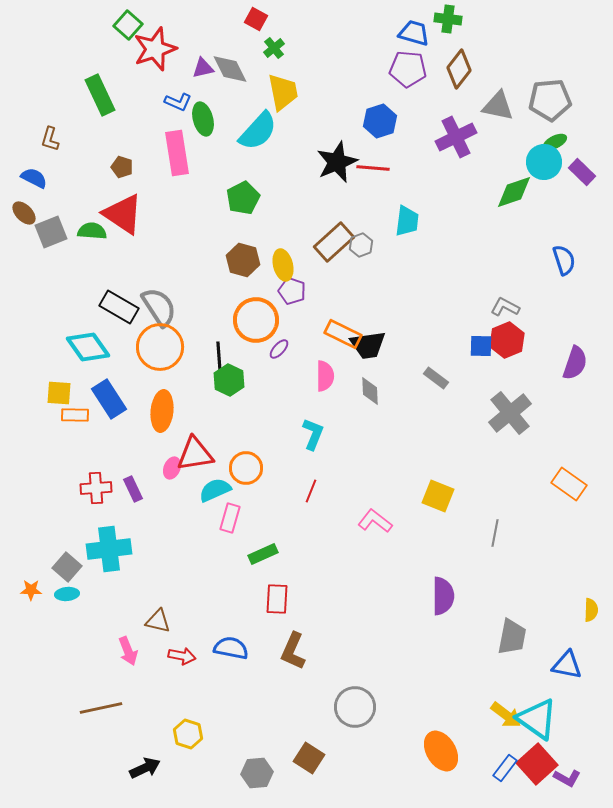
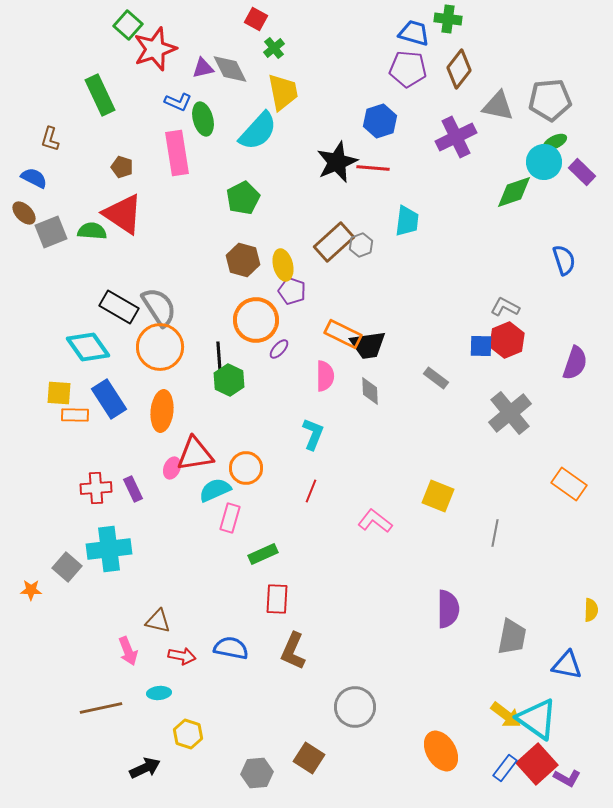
cyan ellipse at (67, 594): moved 92 px right, 99 px down
purple semicircle at (443, 596): moved 5 px right, 13 px down
